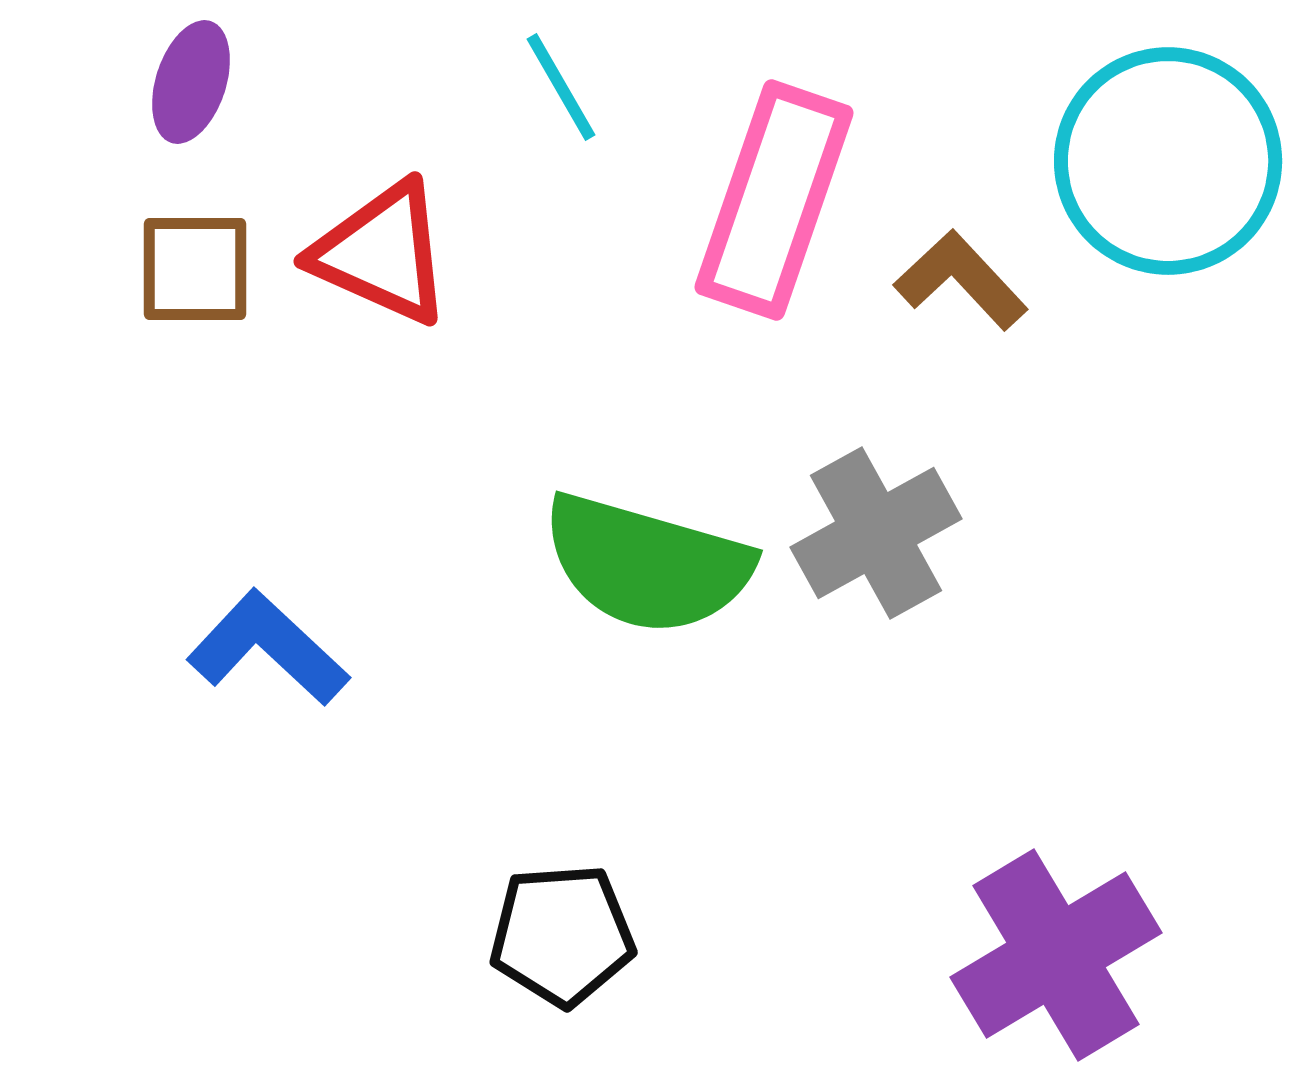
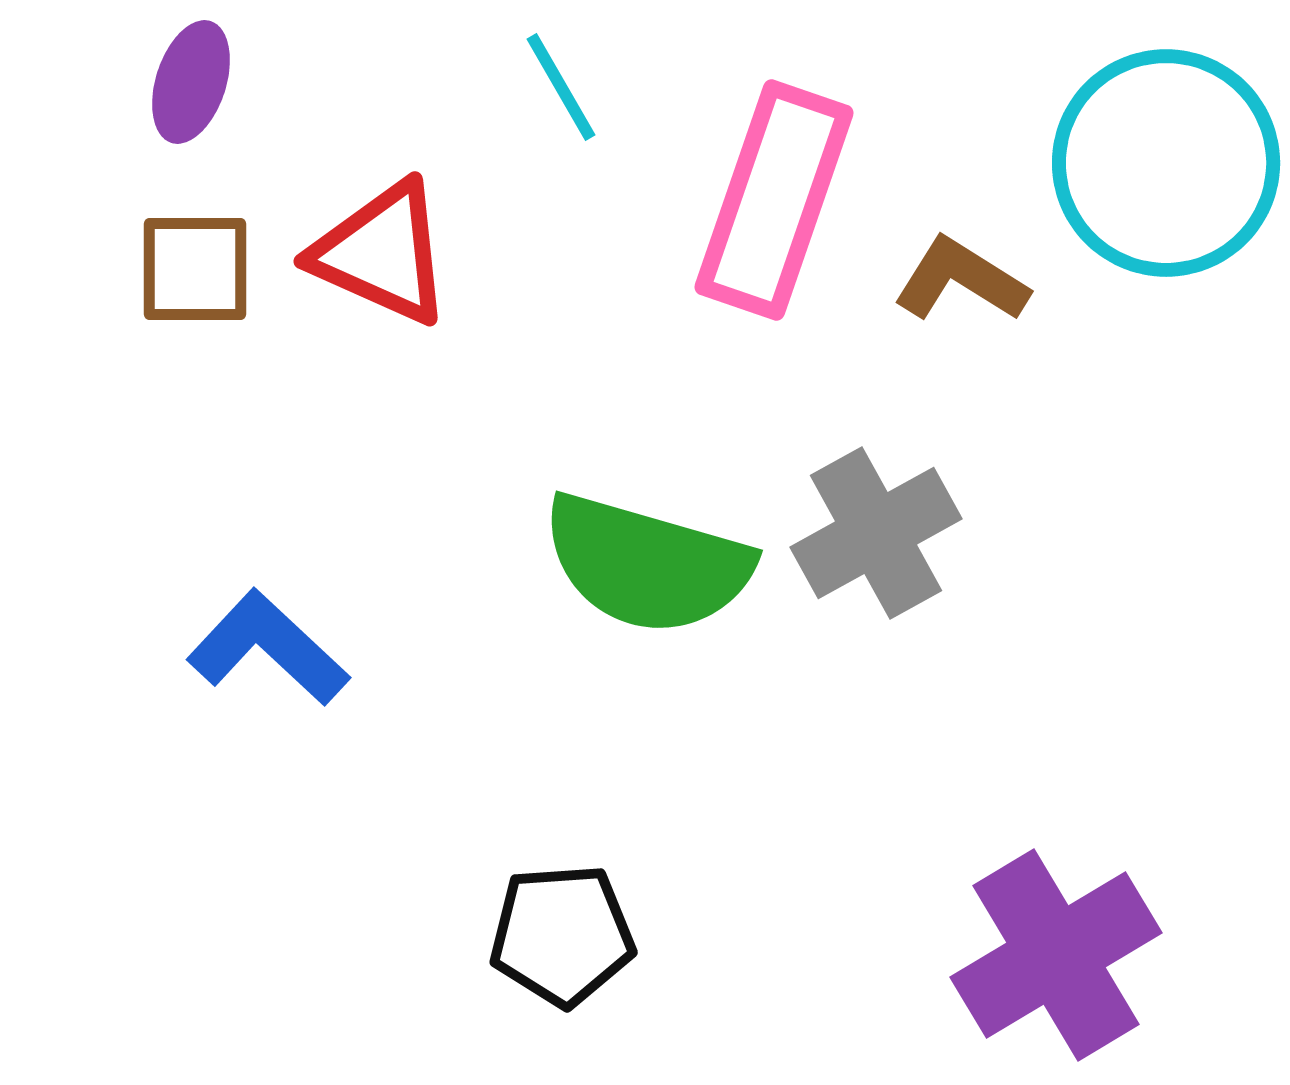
cyan circle: moved 2 px left, 2 px down
brown L-shape: rotated 15 degrees counterclockwise
